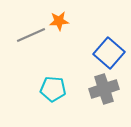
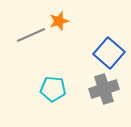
orange star: rotated 12 degrees counterclockwise
